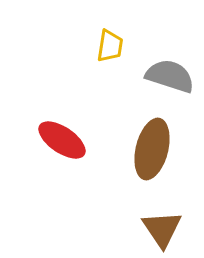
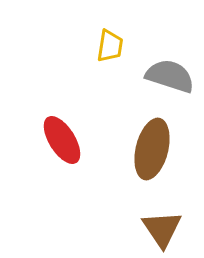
red ellipse: rotated 24 degrees clockwise
